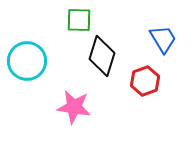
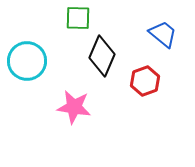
green square: moved 1 px left, 2 px up
blue trapezoid: moved 5 px up; rotated 20 degrees counterclockwise
black diamond: rotated 6 degrees clockwise
